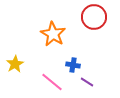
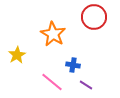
yellow star: moved 2 px right, 9 px up
purple line: moved 1 px left, 3 px down
